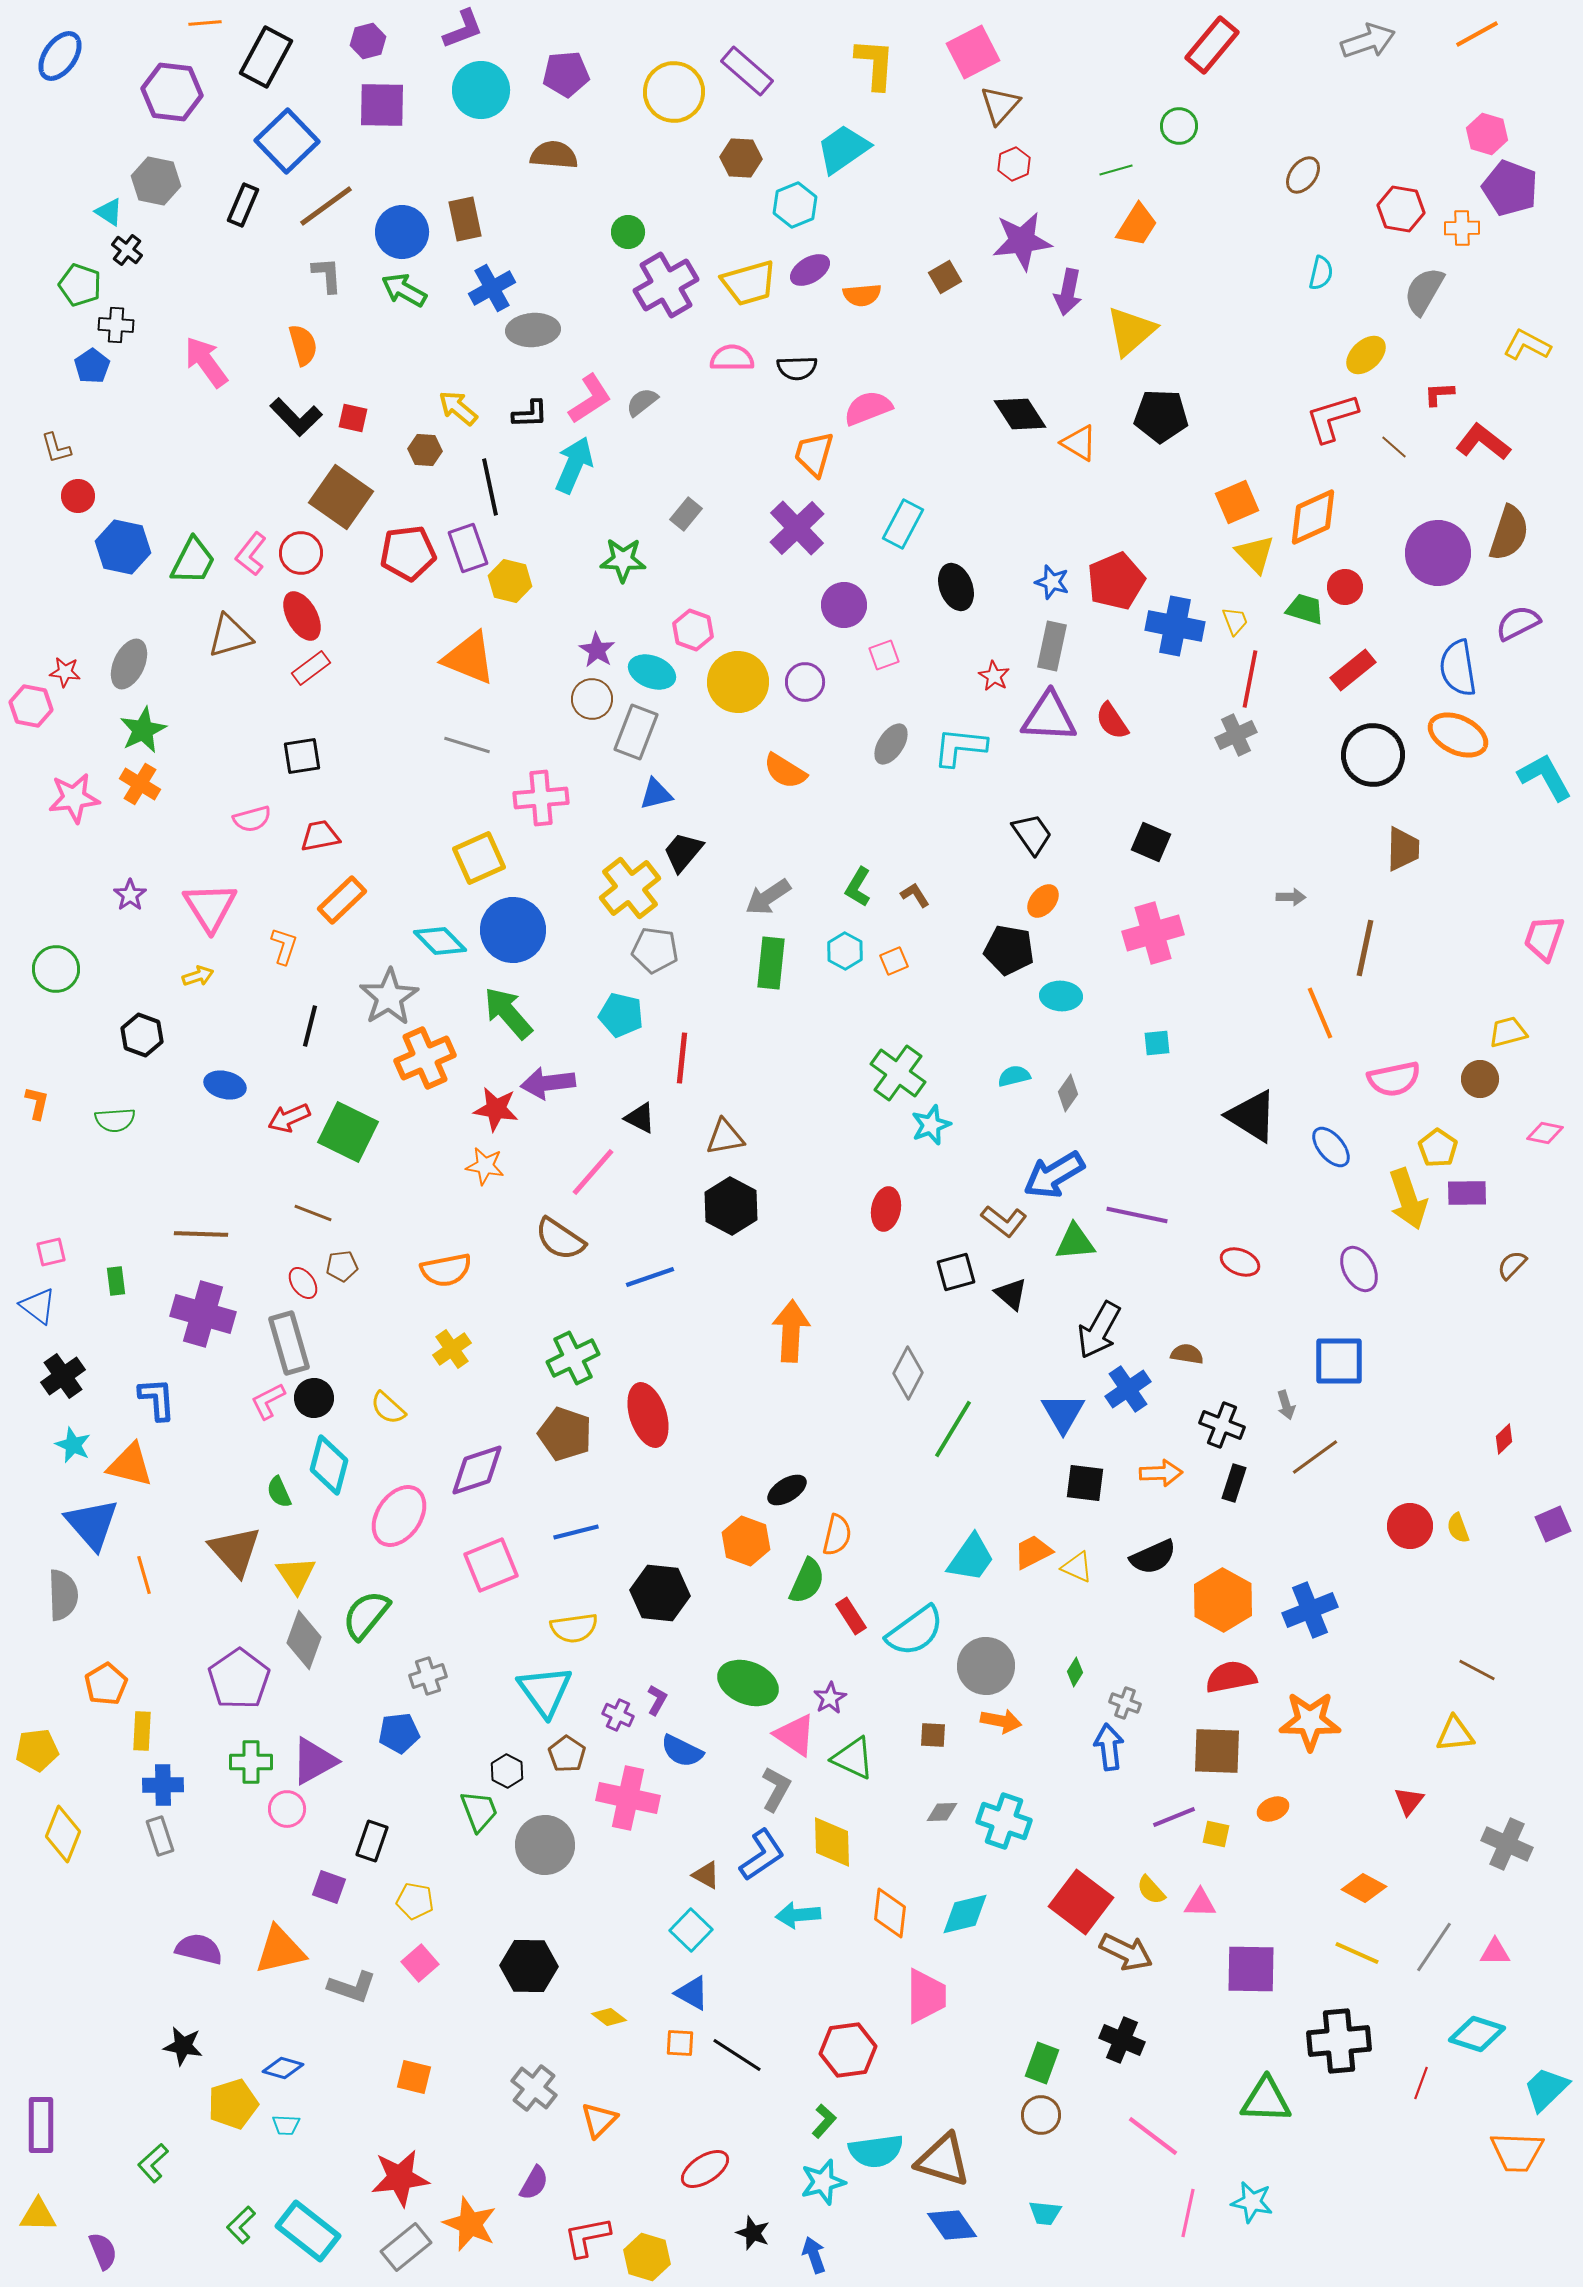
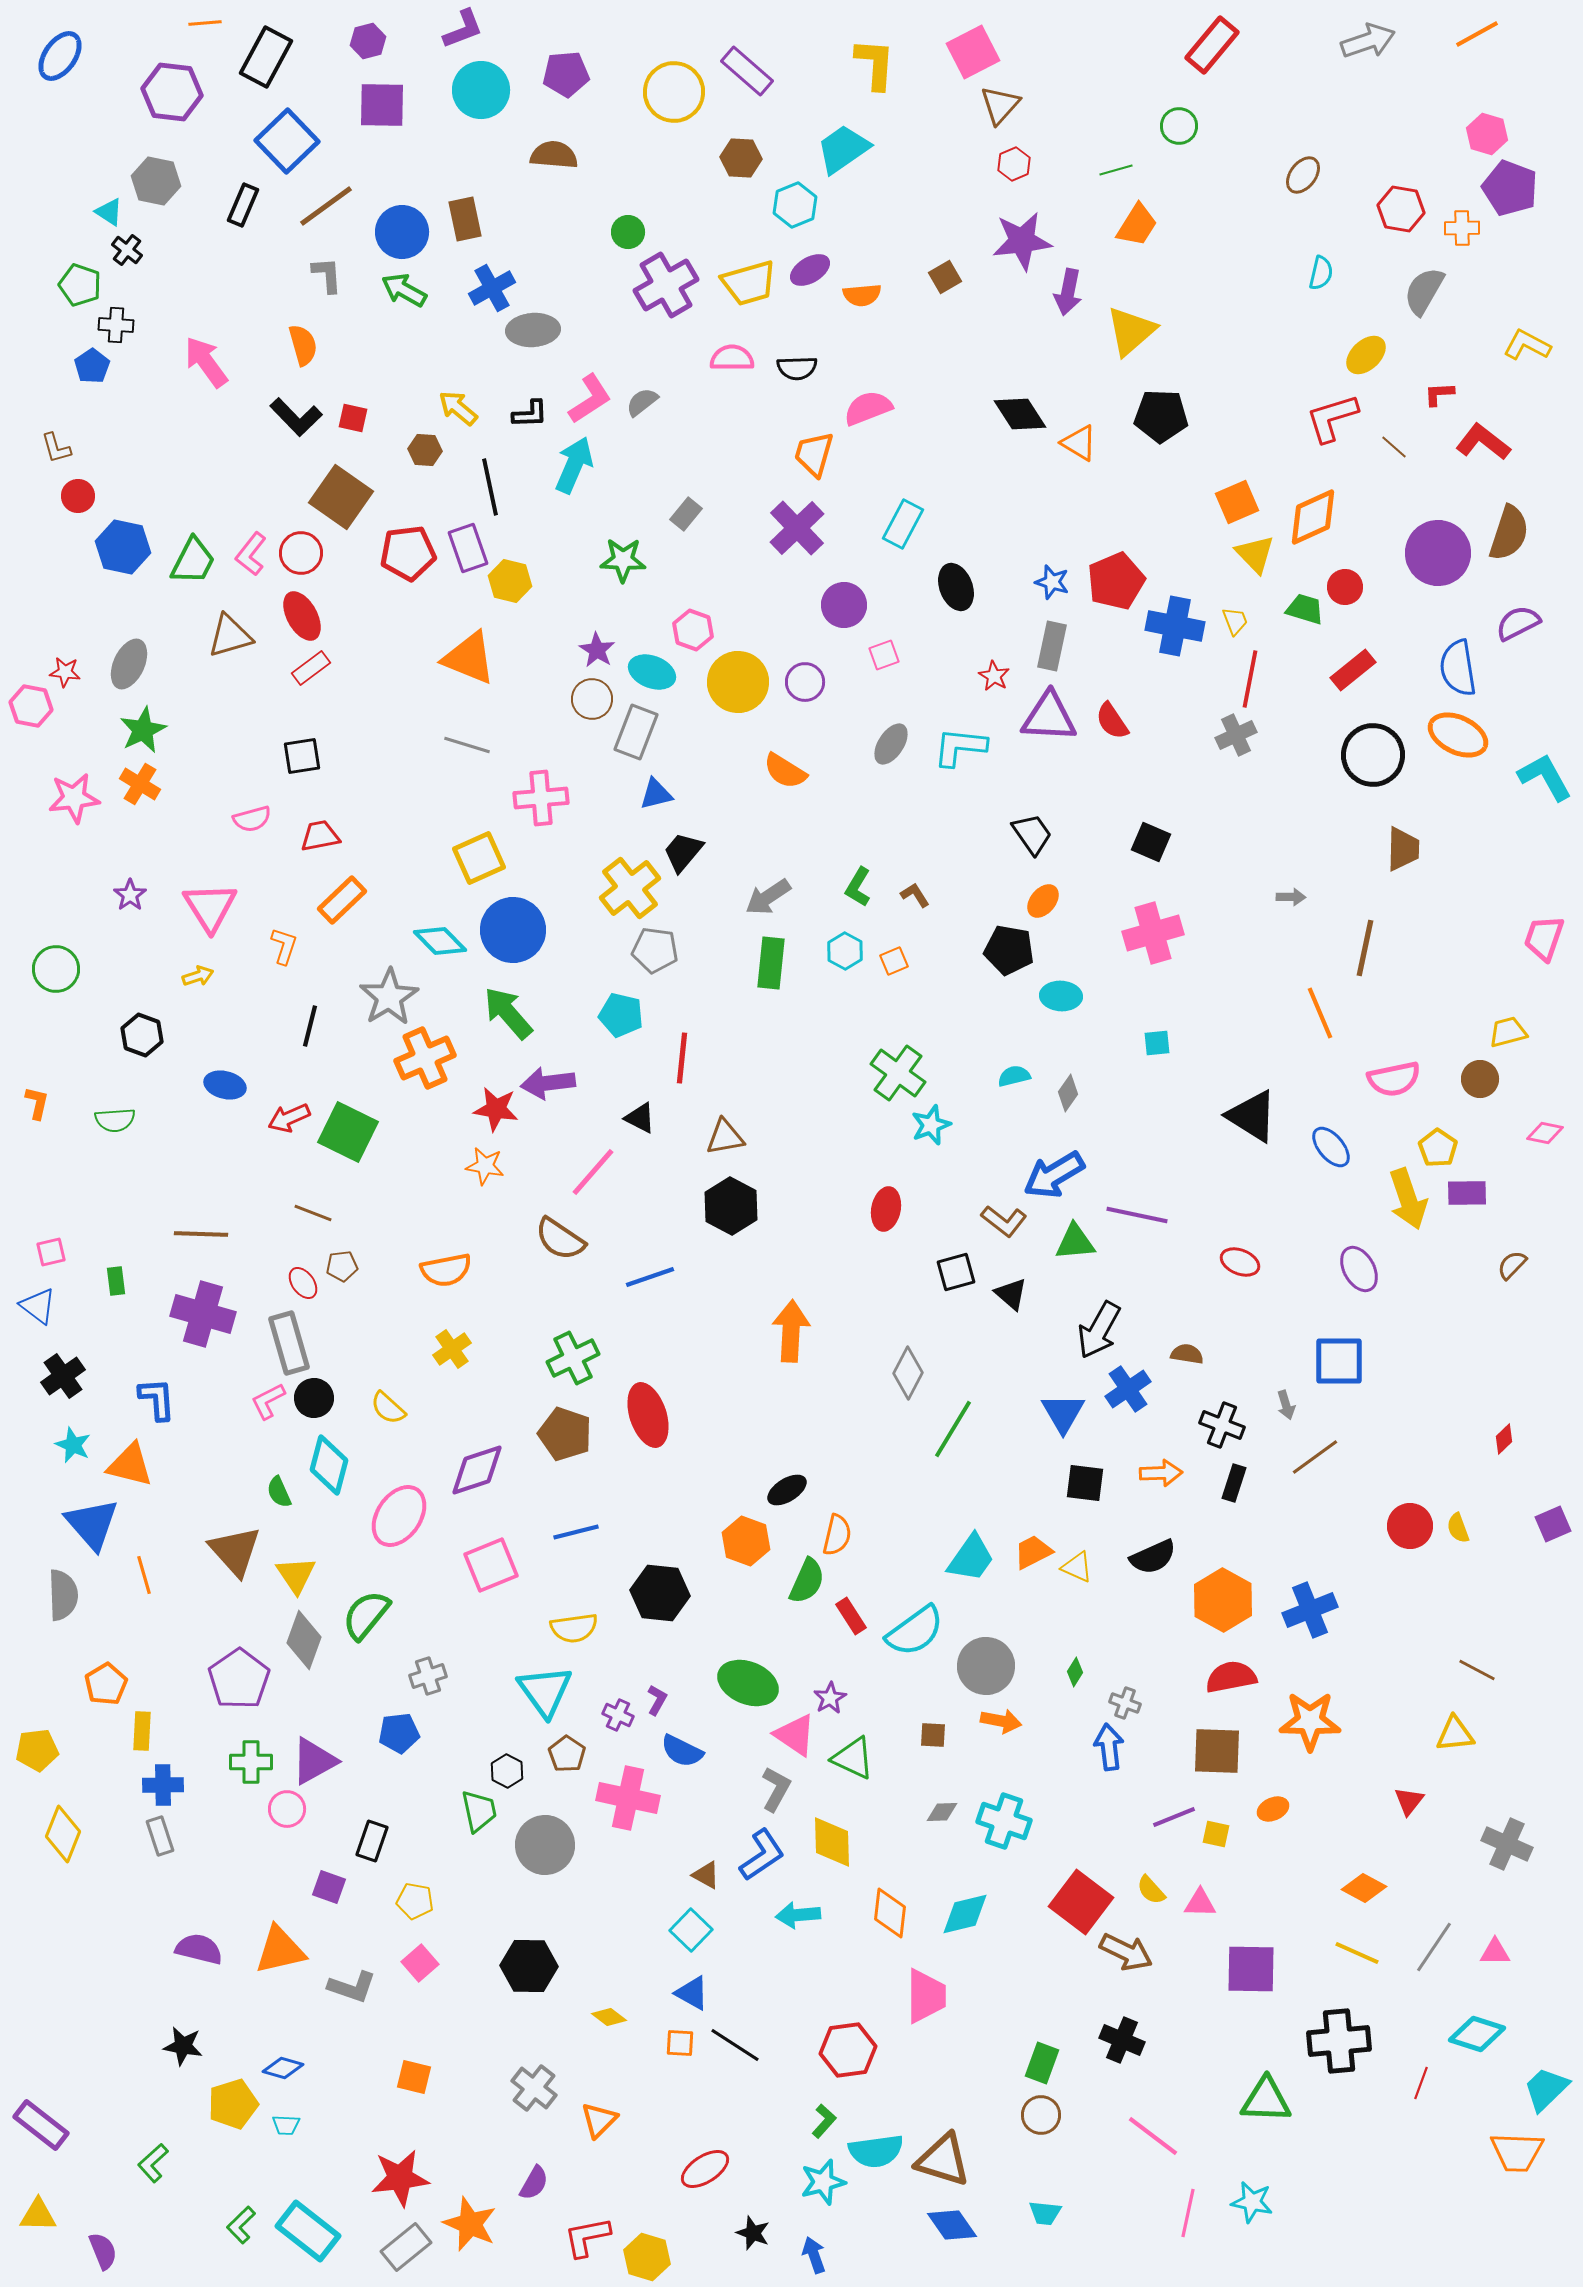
green trapezoid at (479, 1811): rotated 9 degrees clockwise
black line at (737, 2055): moved 2 px left, 10 px up
purple rectangle at (41, 2125): rotated 52 degrees counterclockwise
